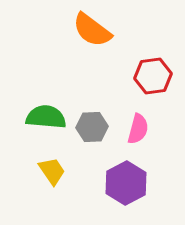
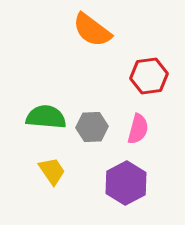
red hexagon: moved 4 px left
